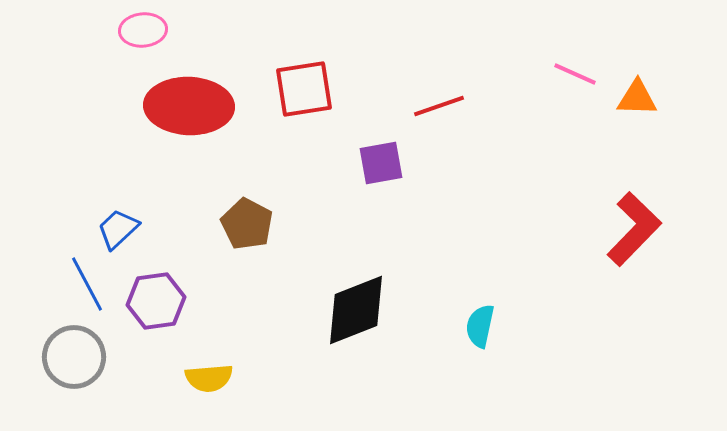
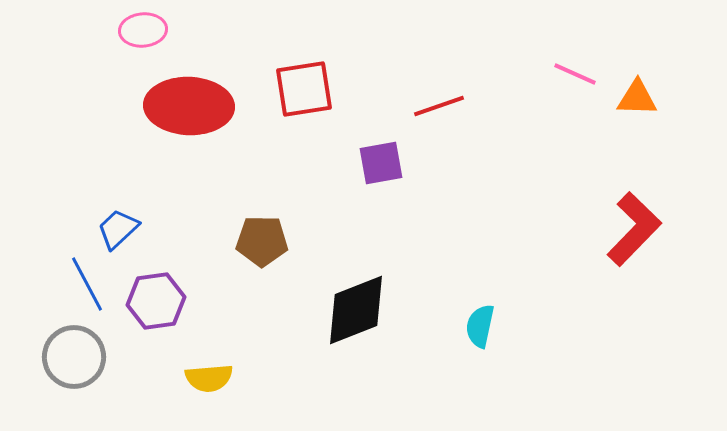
brown pentagon: moved 15 px right, 17 px down; rotated 27 degrees counterclockwise
